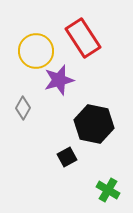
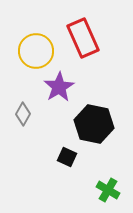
red rectangle: rotated 9 degrees clockwise
purple star: moved 7 px down; rotated 16 degrees counterclockwise
gray diamond: moved 6 px down
black square: rotated 36 degrees counterclockwise
